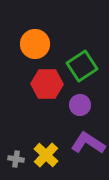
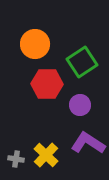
green square: moved 4 px up
